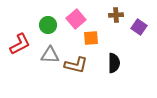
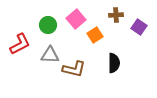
orange square: moved 4 px right, 3 px up; rotated 28 degrees counterclockwise
brown L-shape: moved 2 px left, 4 px down
